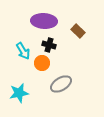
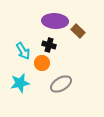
purple ellipse: moved 11 px right
cyan star: moved 1 px right, 10 px up
